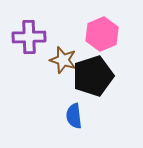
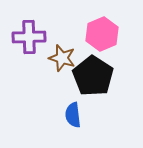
brown star: moved 1 px left, 2 px up
black pentagon: rotated 21 degrees counterclockwise
blue semicircle: moved 1 px left, 1 px up
